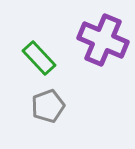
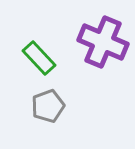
purple cross: moved 2 px down
